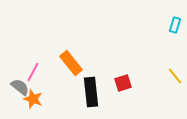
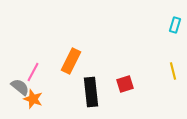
orange rectangle: moved 2 px up; rotated 65 degrees clockwise
yellow line: moved 2 px left, 5 px up; rotated 24 degrees clockwise
red square: moved 2 px right, 1 px down
